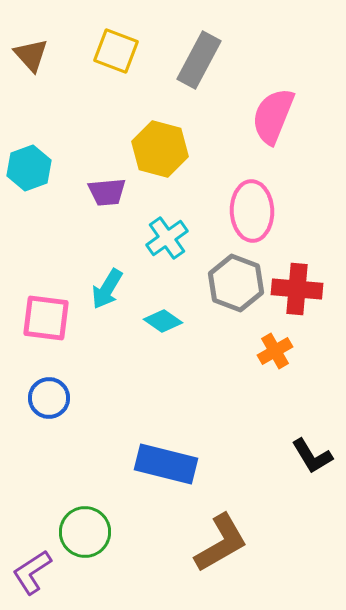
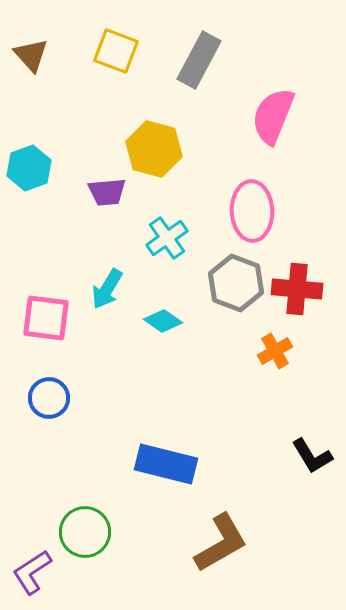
yellow hexagon: moved 6 px left
